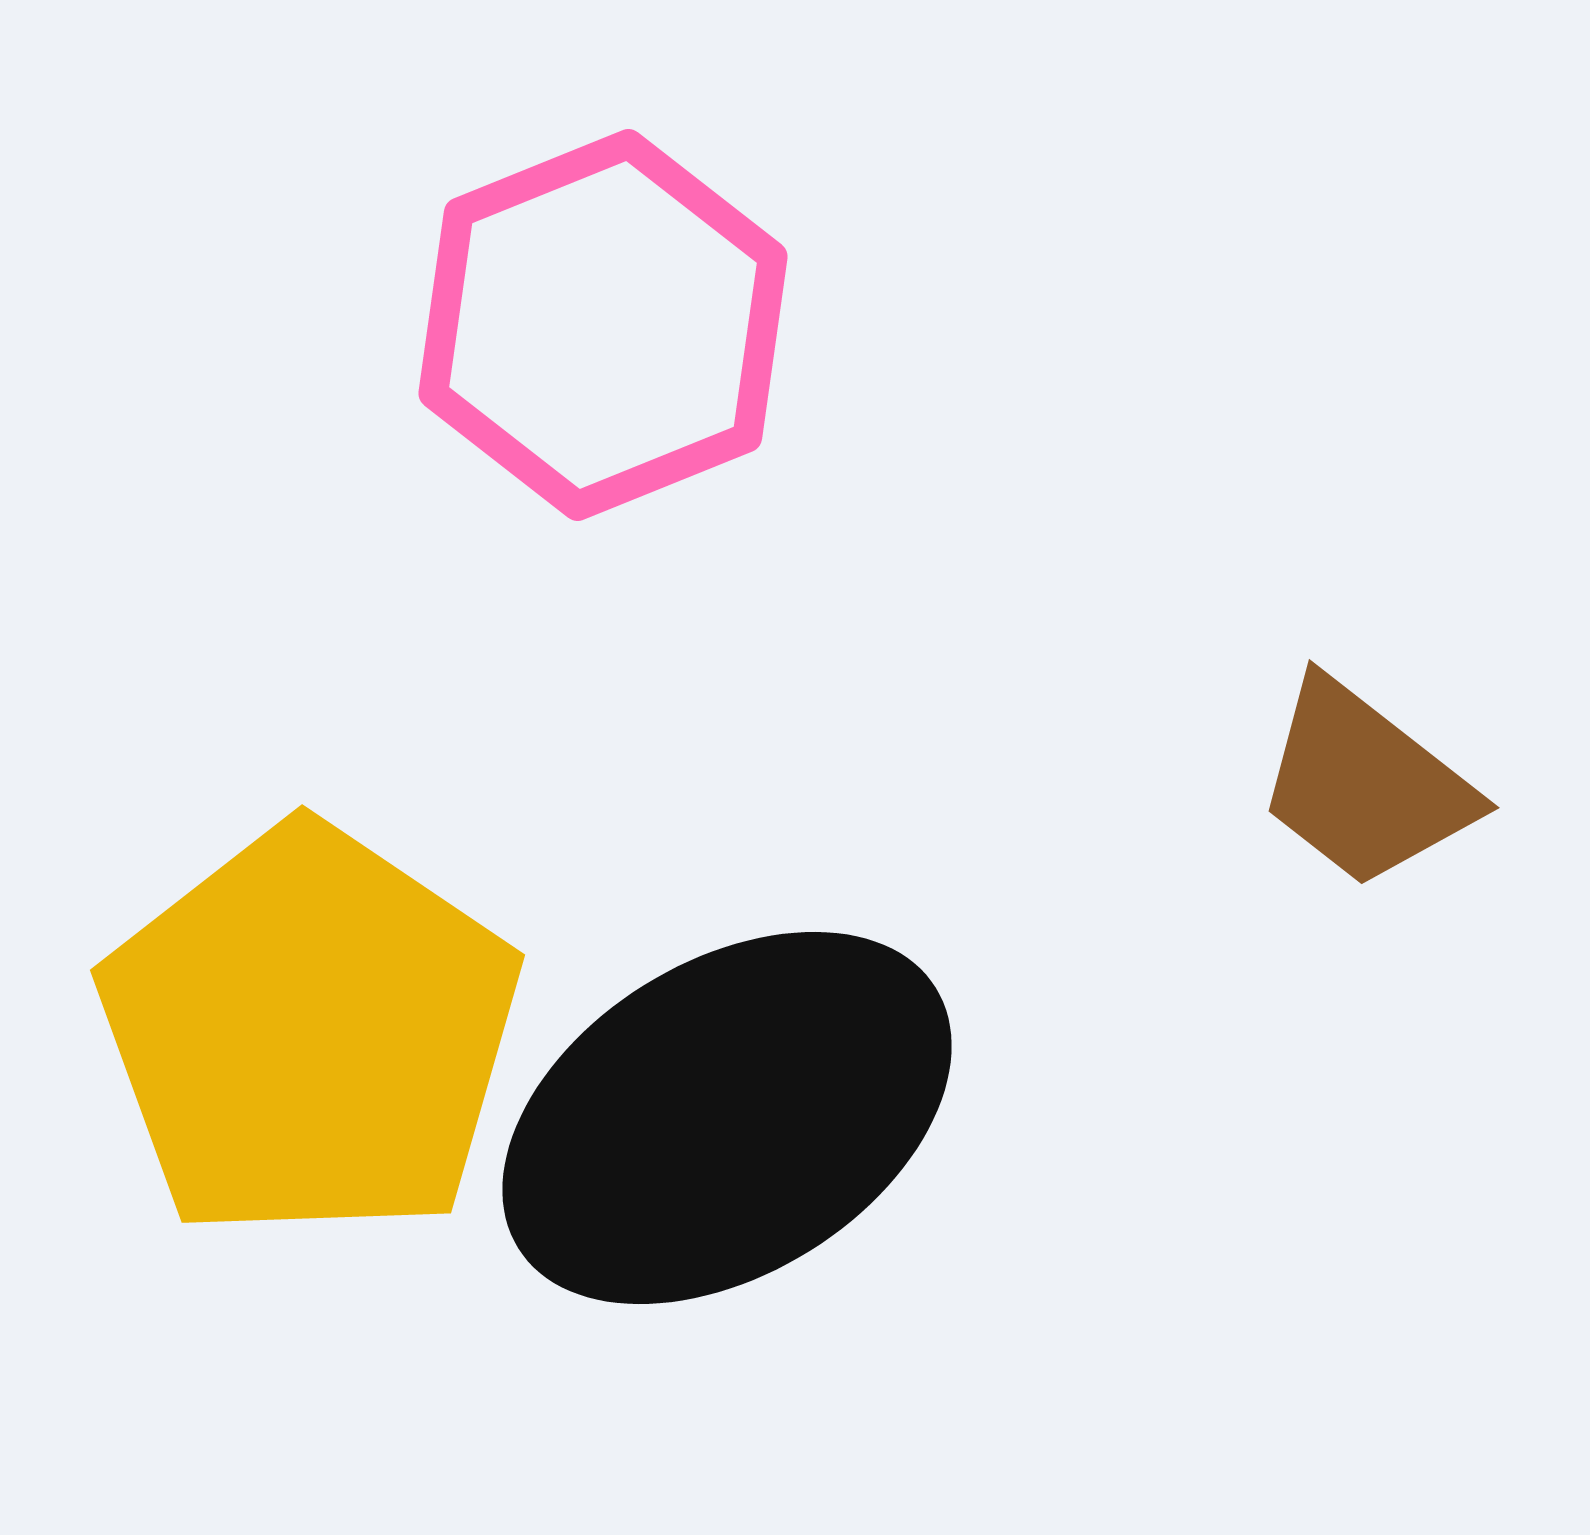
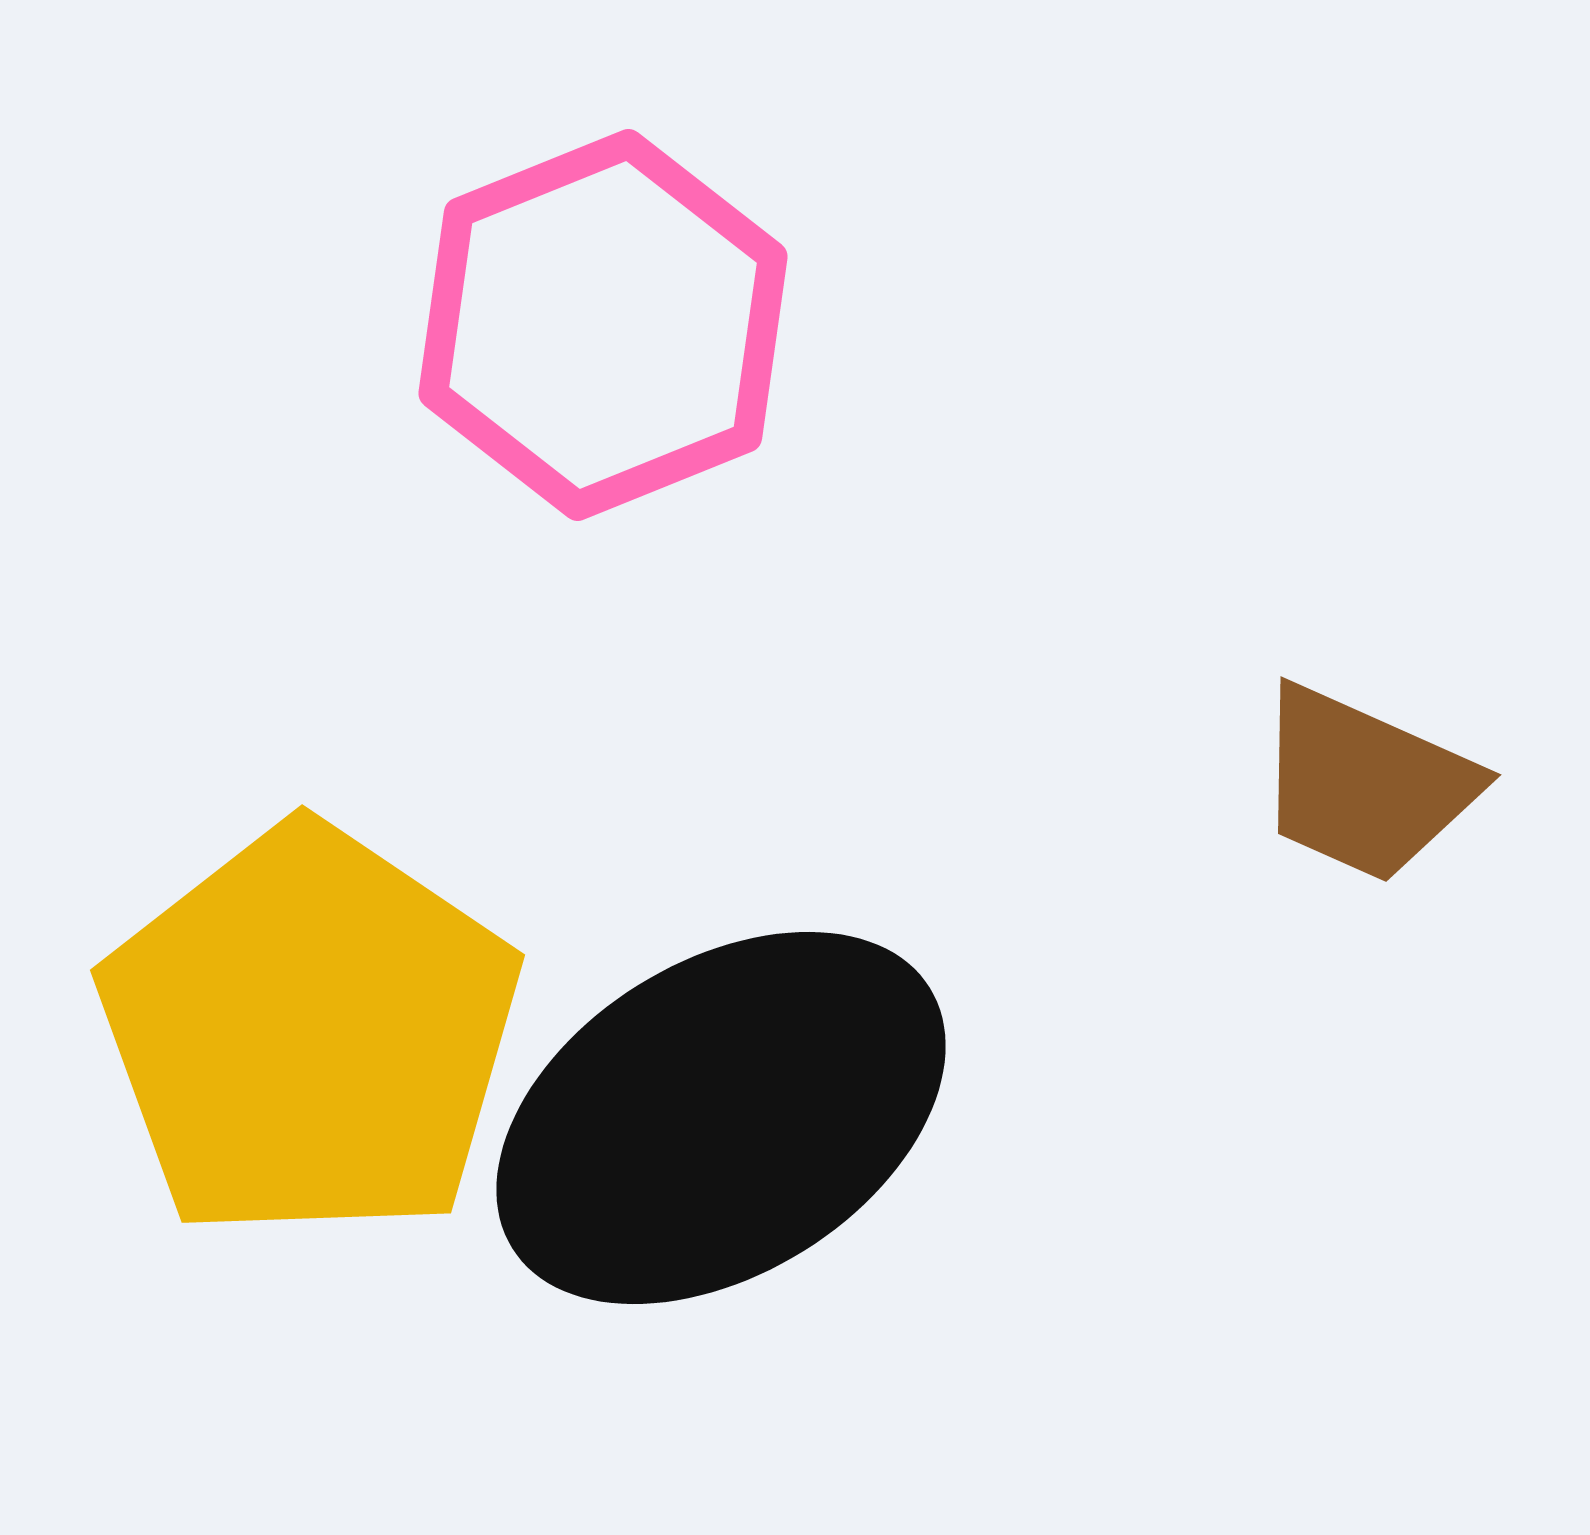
brown trapezoid: rotated 14 degrees counterclockwise
black ellipse: moved 6 px left
